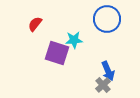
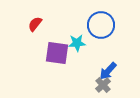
blue circle: moved 6 px left, 6 px down
cyan star: moved 3 px right, 3 px down
purple square: rotated 10 degrees counterclockwise
blue arrow: rotated 66 degrees clockwise
